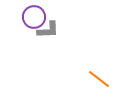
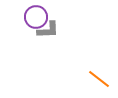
purple circle: moved 2 px right
